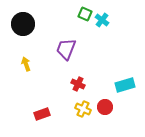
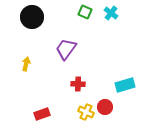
green square: moved 2 px up
cyan cross: moved 9 px right, 7 px up
black circle: moved 9 px right, 7 px up
purple trapezoid: rotated 15 degrees clockwise
yellow arrow: rotated 32 degrees clockwise
red cross: rotated 24 degrees counterclockwise
yellow cross: moved 3 px right, 3 px down
